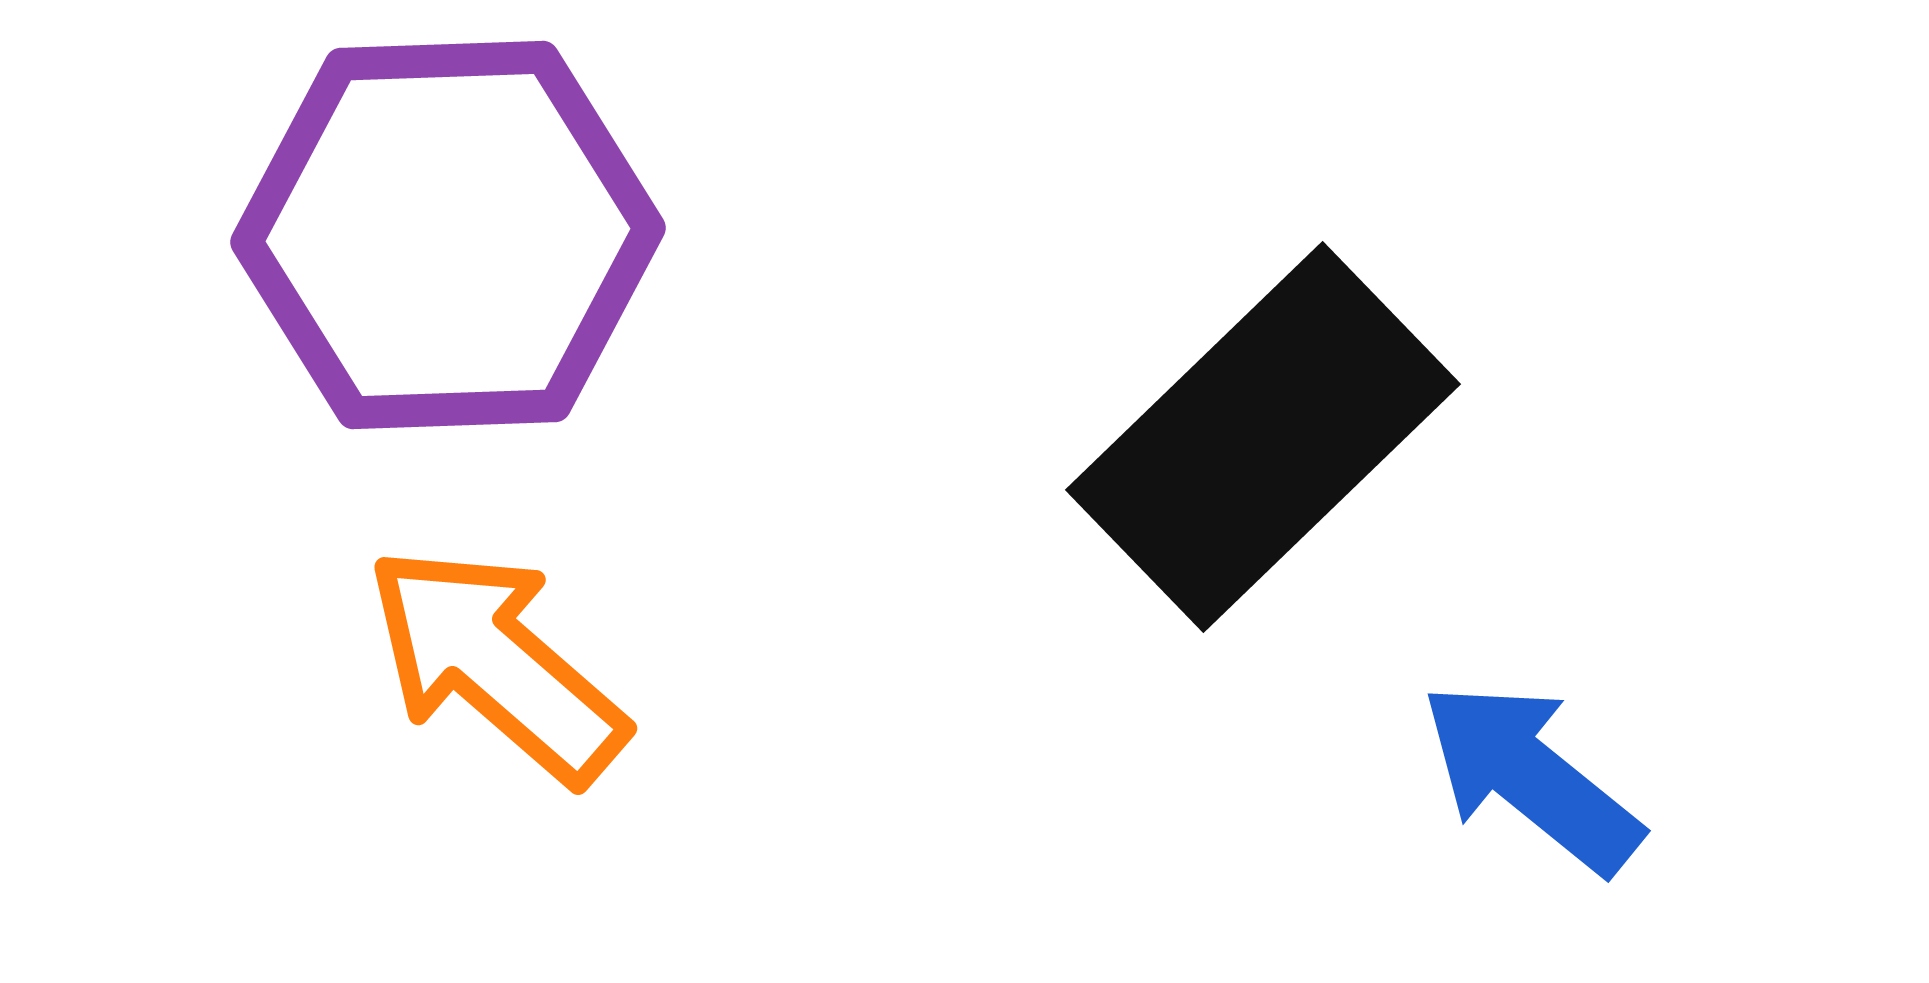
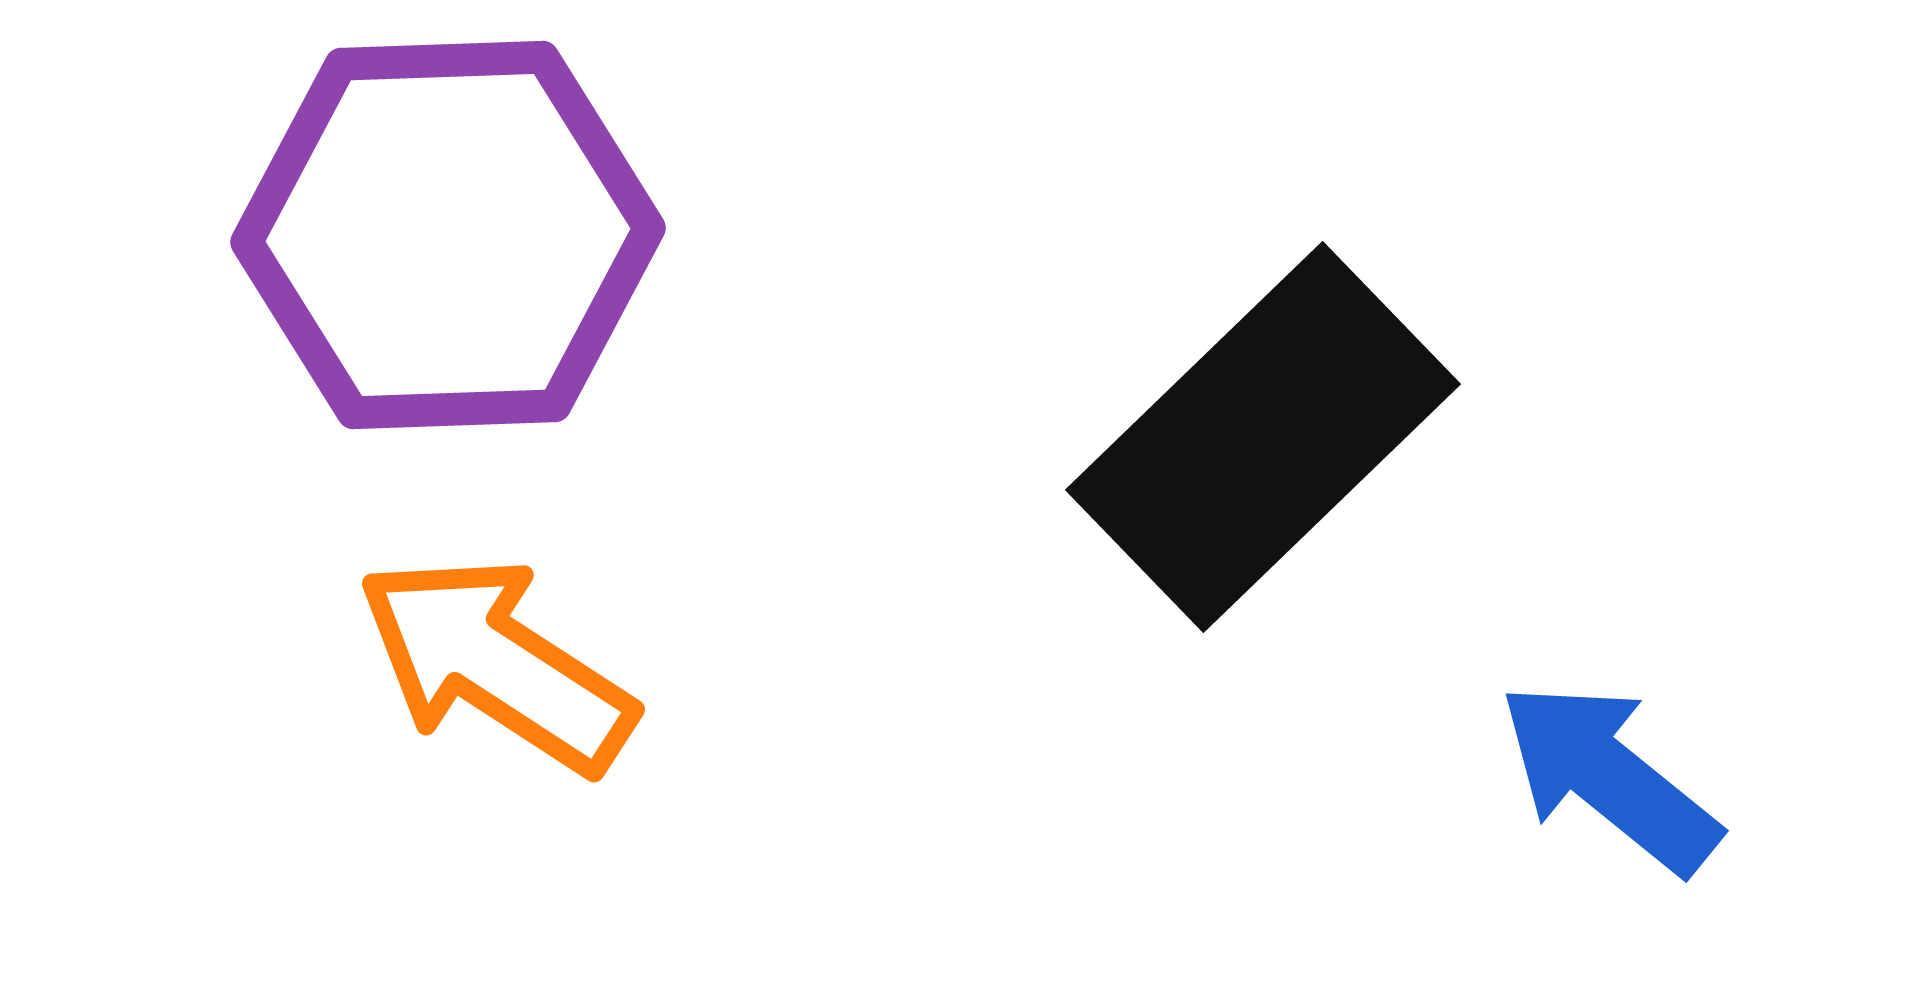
orange arrow: rotated 8 degrees counterclockwise
blue arrow: moved 78 px right
